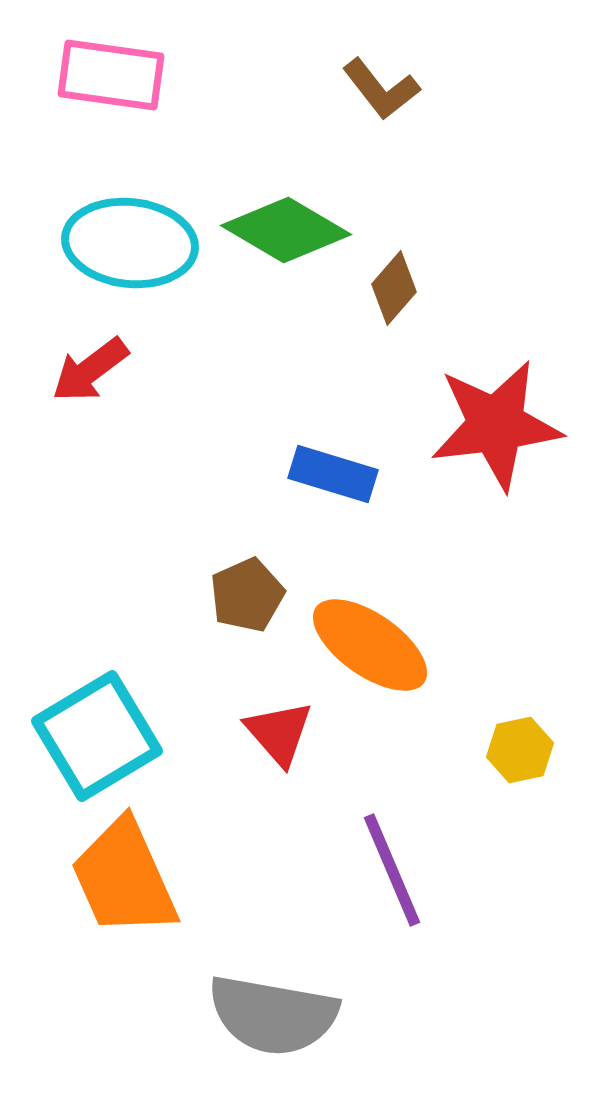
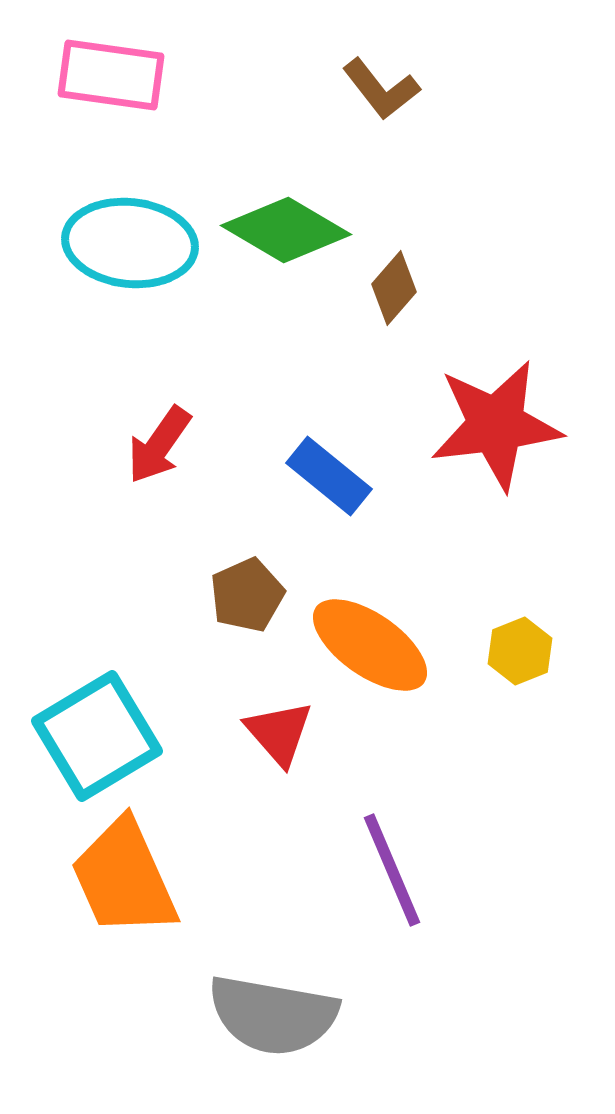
red arrow: moved 69 px right, 75 px down; rotated 18 degrees counterclockwise
blue rectangle: moved 4 px left, 2 px down; rotated 22 degrees clockwise
yellow hexagon: moved 99 px up; rotated 10 degrees counterclockwise
